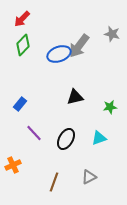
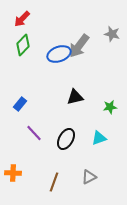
orange cross: moved 8 px down; rotated 28 degrees clockwise
